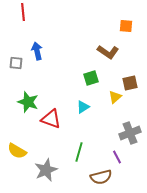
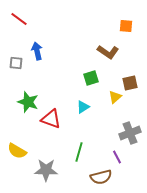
red line: moved 4 px left, 7 px down; rotated 48 degrees counterclockwise
gray star: rotated 25 degrees clockwise
